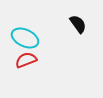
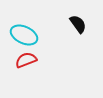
cyan ellipse: moved 1 px left, 3 px up
